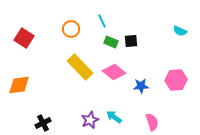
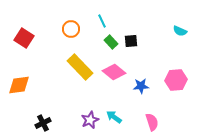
green rectangle: rotated 24 degrees clockwise
